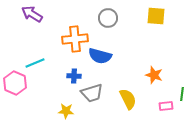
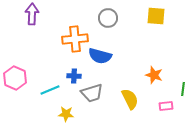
purple arrow: rotated 60 degrees clockwise
cyan line: moved 15 px right, 27 px down
pink hexagon: moved 5 px up
green line: moved 1 px right, 5 px up
yellow semicircle: moved 2 px right
yellow star: moved 3 px down
